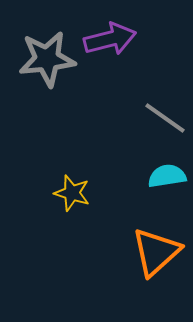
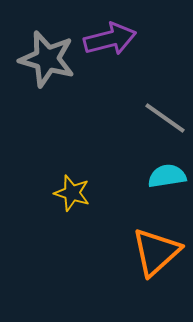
gray star: rotated 22 degrees clockwise
